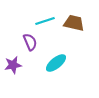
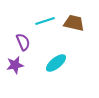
purple semicircle: moved 7 px left
purple star: moved 2 px right
